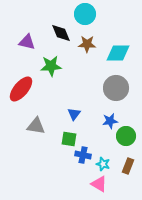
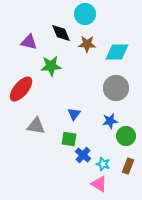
purple triangle: moved 2 px right
cyan diamond: moved 1 px left, 1 px up
blue cross: rotated 28 degrees clockwise
